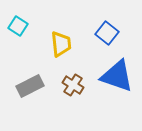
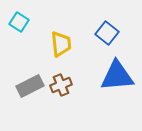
cyan square: moved 1 px right, 4 px up
blue triangle: rotated 24 degrees counterclockwise
brown cross: moved 12 px left; rotated 35 degrees clockwise
